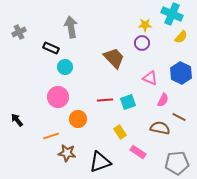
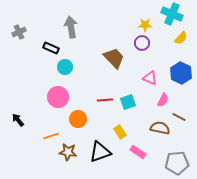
yellow semicircle: moved 1 px down
black arrow: moved 1 px right
brown star: moved 1 px right, 1 px up
black triangle: moved 10 px up
